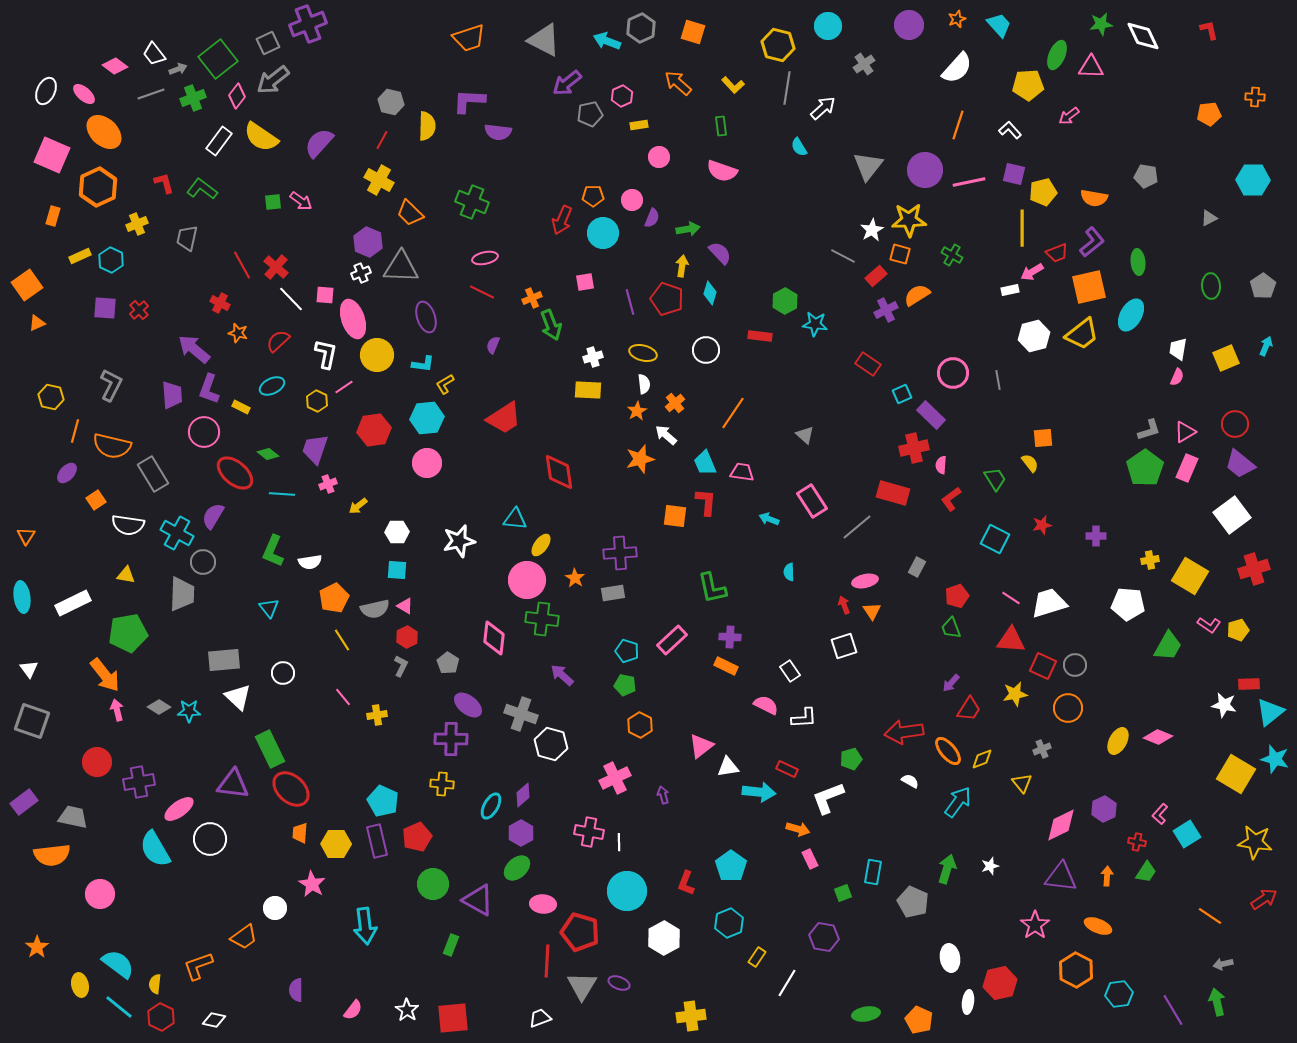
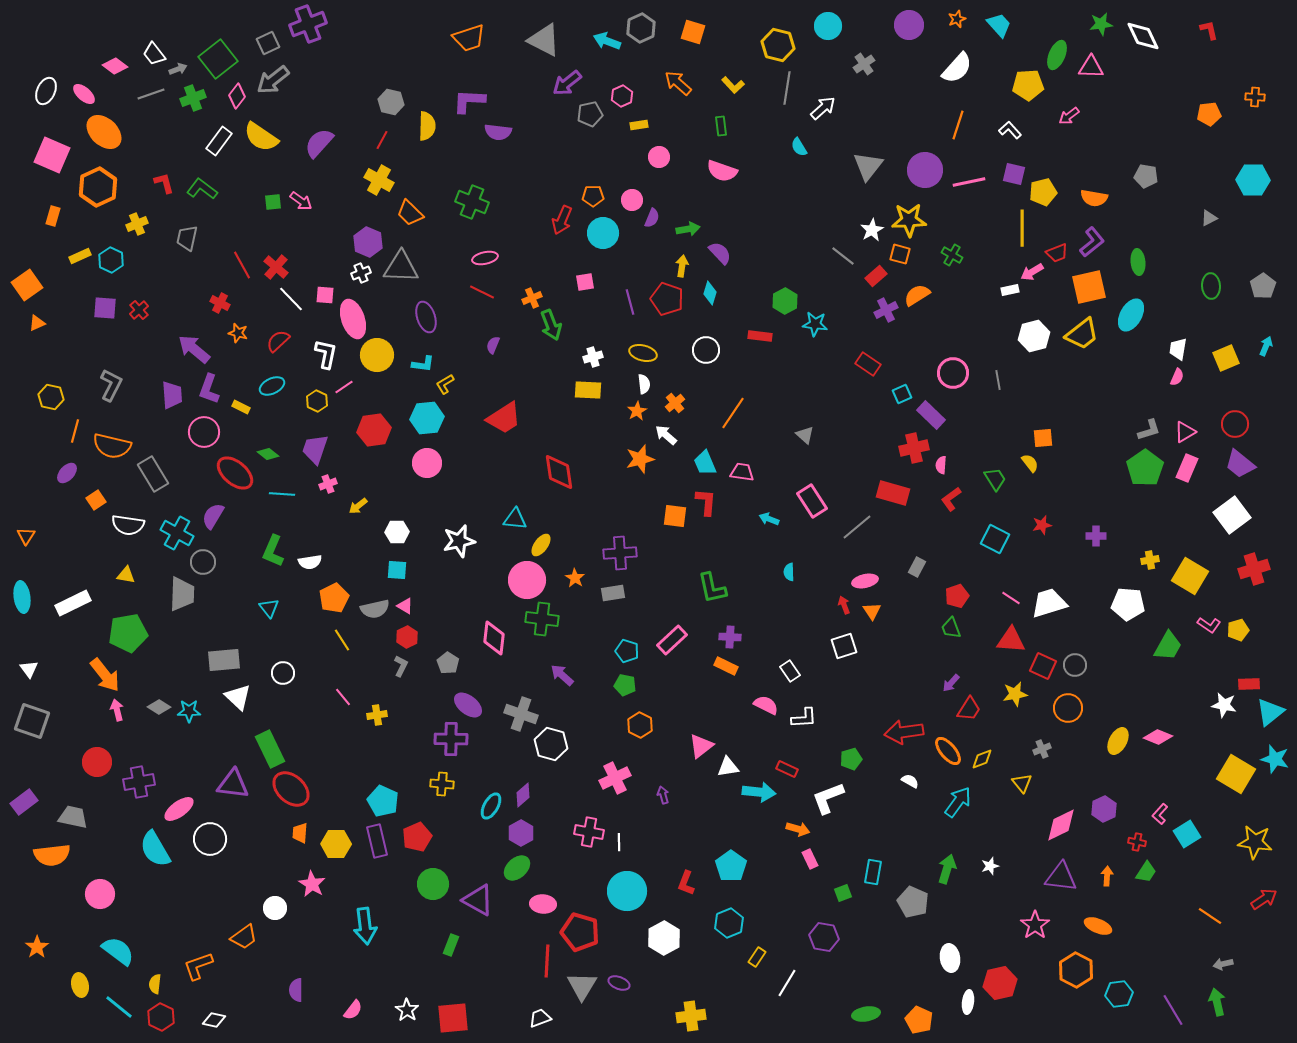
gray line at (843, 256): rotated 10 degrees clockwise
cyan semicircle at (118, 964): moved 13 px up
